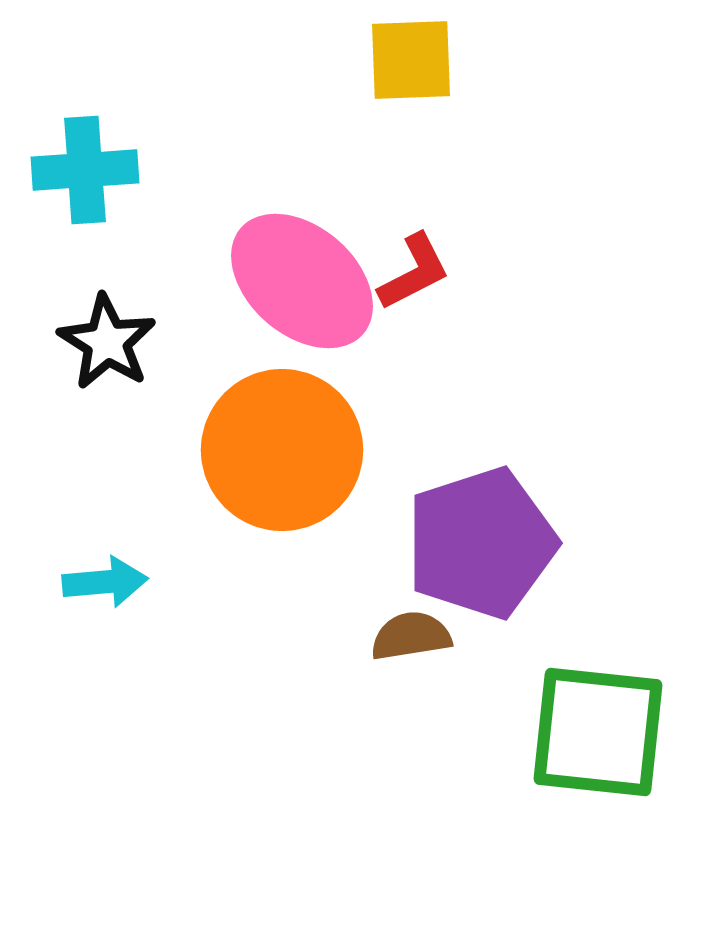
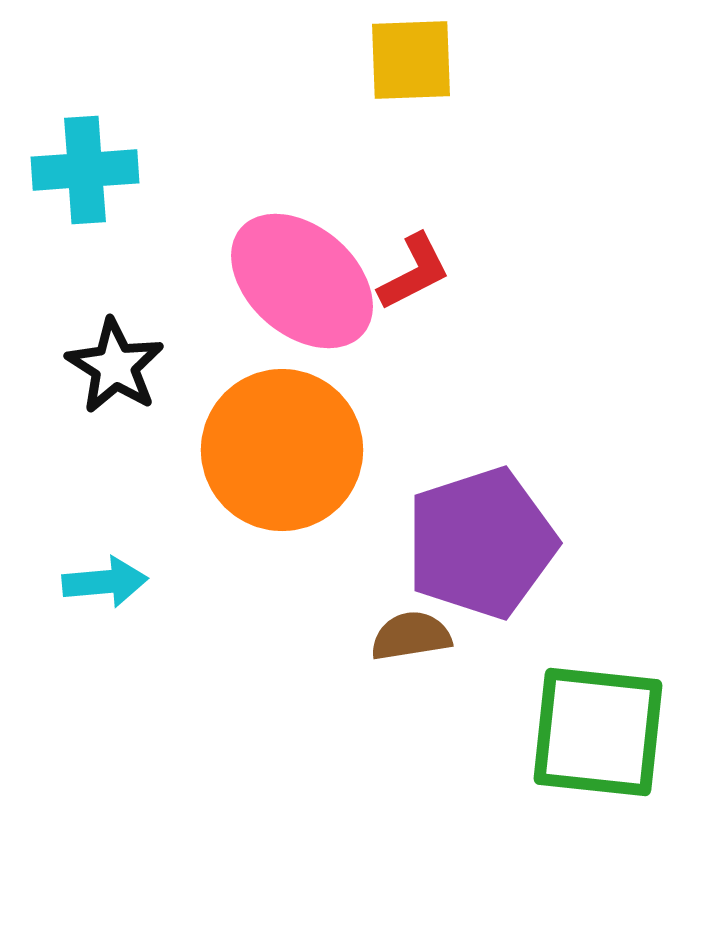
black star: moved 8 px right, 24 px down
